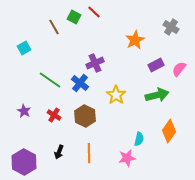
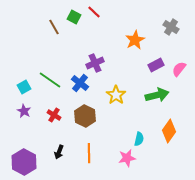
cyan square: moved 39 px down
